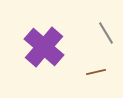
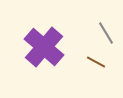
brown line: moved 10 px up; rotated 42 degrees clockwise
